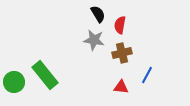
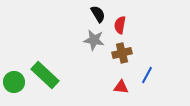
green rectangle: rotated 8 degrees counterclockwise
